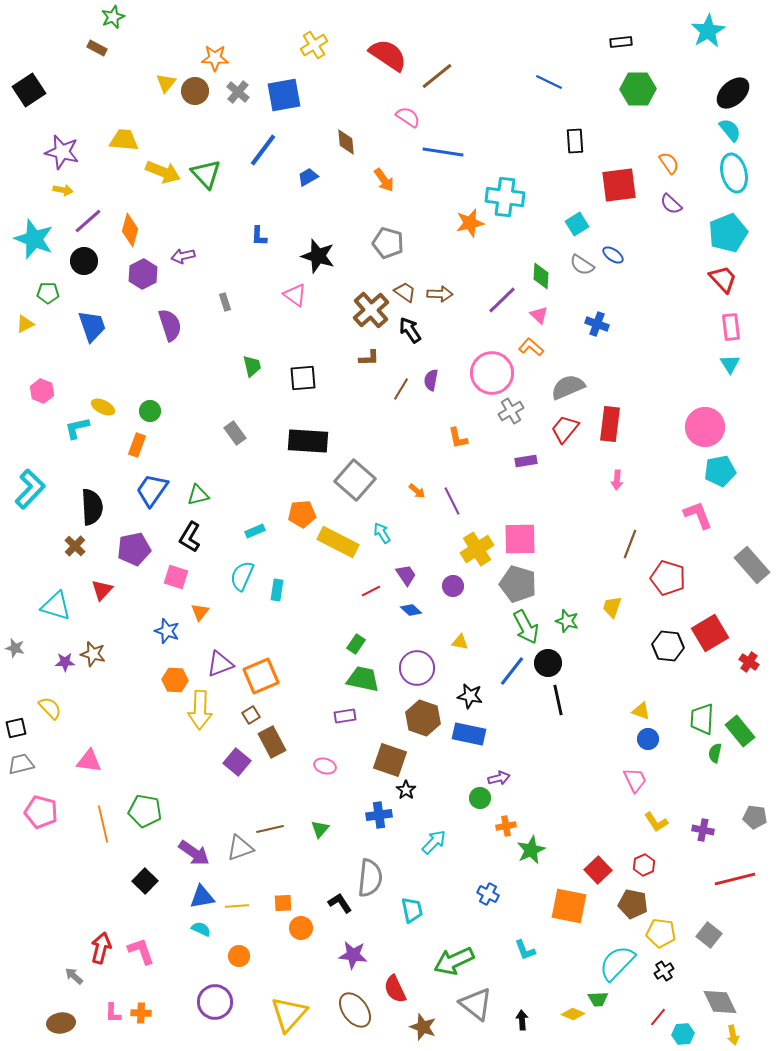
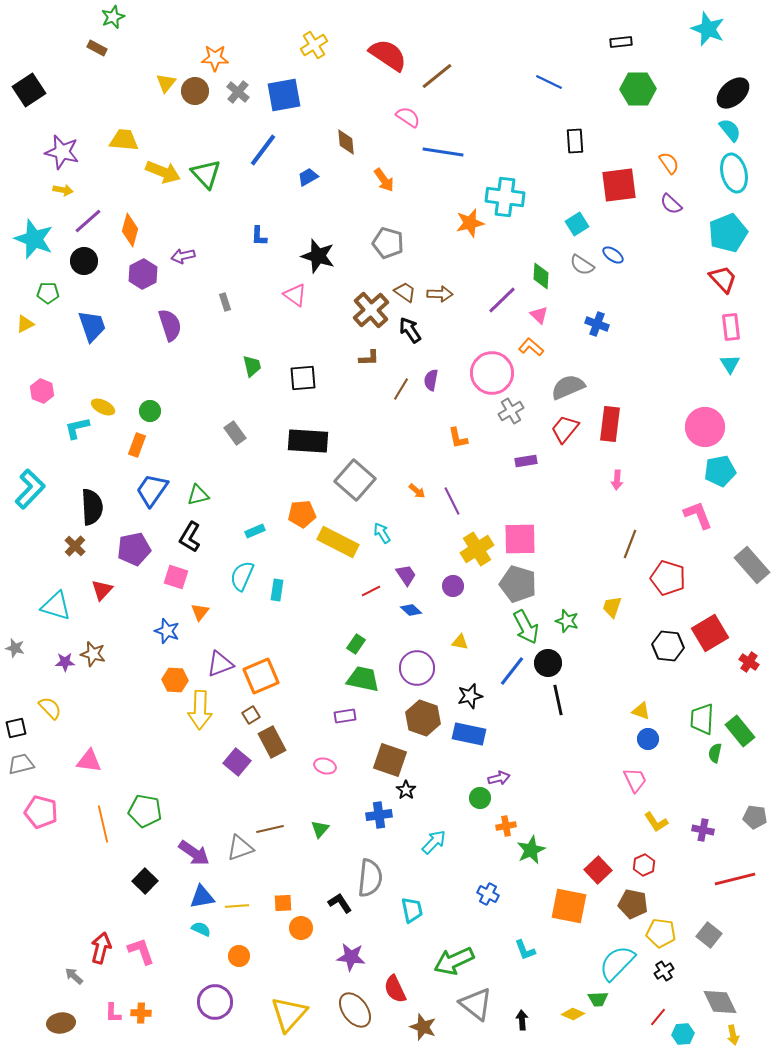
cyan star at (708, 31): moved 2 px up; rotated 20 degrees counterclockwise
black star at (470, 696): rotated 25 degrees counterclockwise
purple star at (353, 955): moved 2 px left, 2 px down
